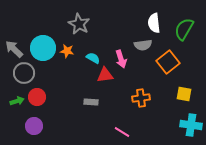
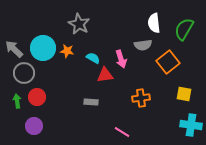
green arrow: rotated 80 degrees counterclockwise
